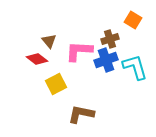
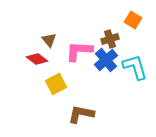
brown triangle: moved 1 px up
blue cross: rotated 20 degrees counterclockwise
